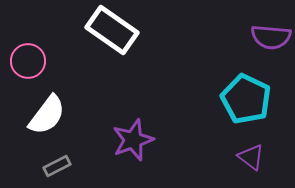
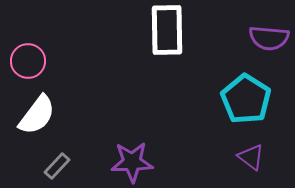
white rectangle: moved 55 px right; rotated 54 degrees clockwise
purple semicircle: moved 2 px left, 1 px down
cyan pentagon: rotated 6 degrees clockwise
white semicircle: moved 10 px left
purple star: moved 1 px left, 22 px down; rotated 18 degrees clockwise
gray rectangle: rotated 20 degrees counterclockwise
